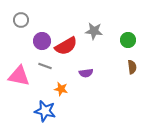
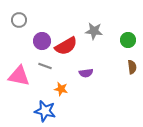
gray circle: moved 2 px left
